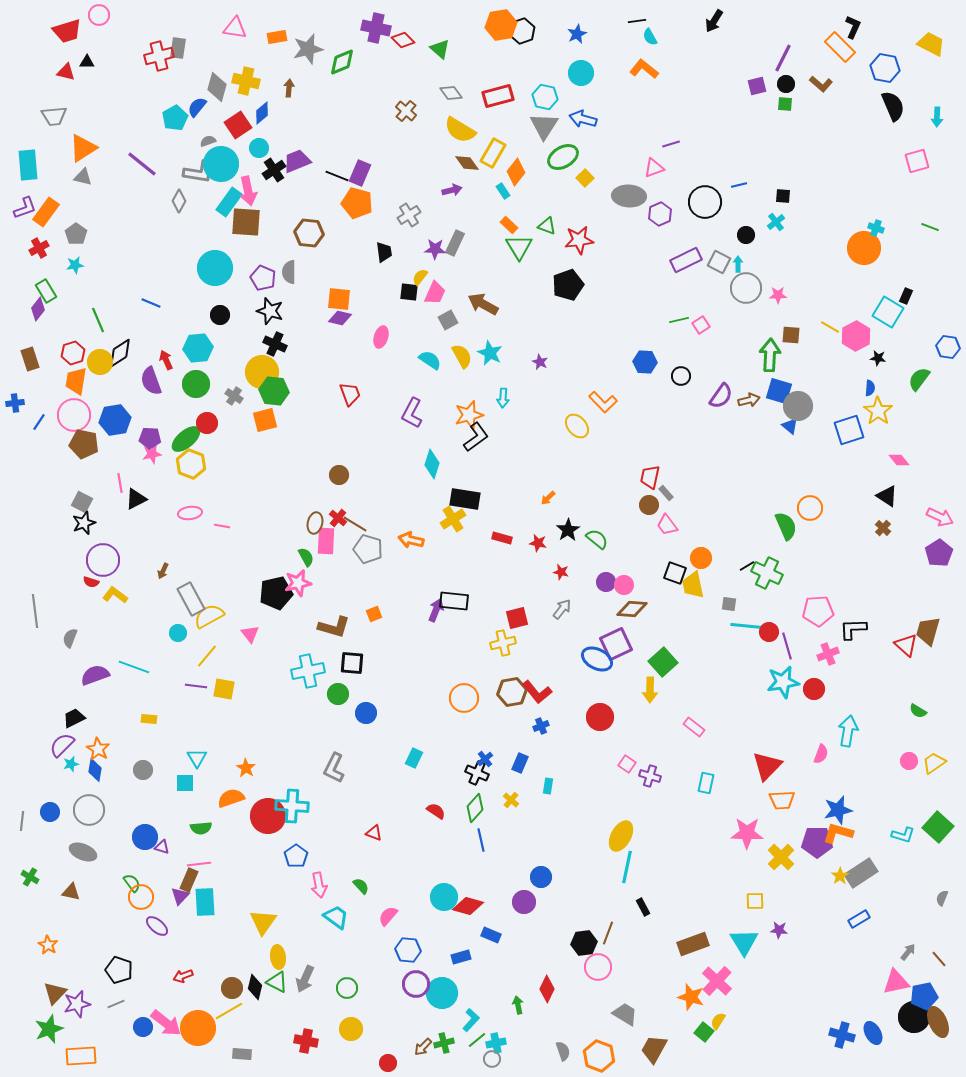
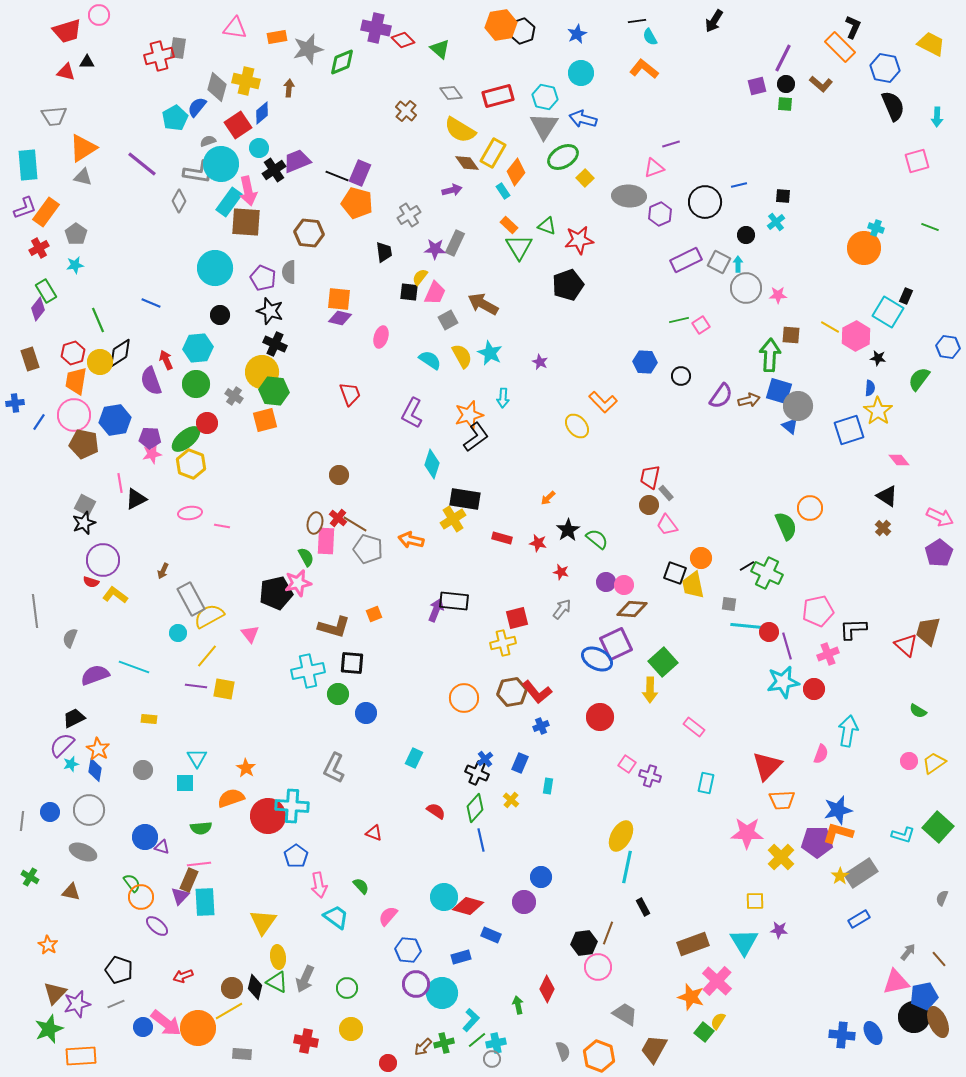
gray square at (82, 502): moved 3 px right, 3 px down
pink pentagon at (818, 611): rotated 8 degrees counterclockwise
blue cross at (842, 1035): rotated 10 degrees counterclockwise
